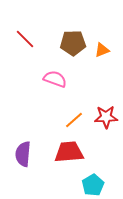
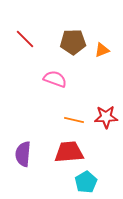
brown pentagon: moved 1 px up
orange line: rotated 54 degrees clockwise
cyan pentagon: moved 7 px left, 3 px up
